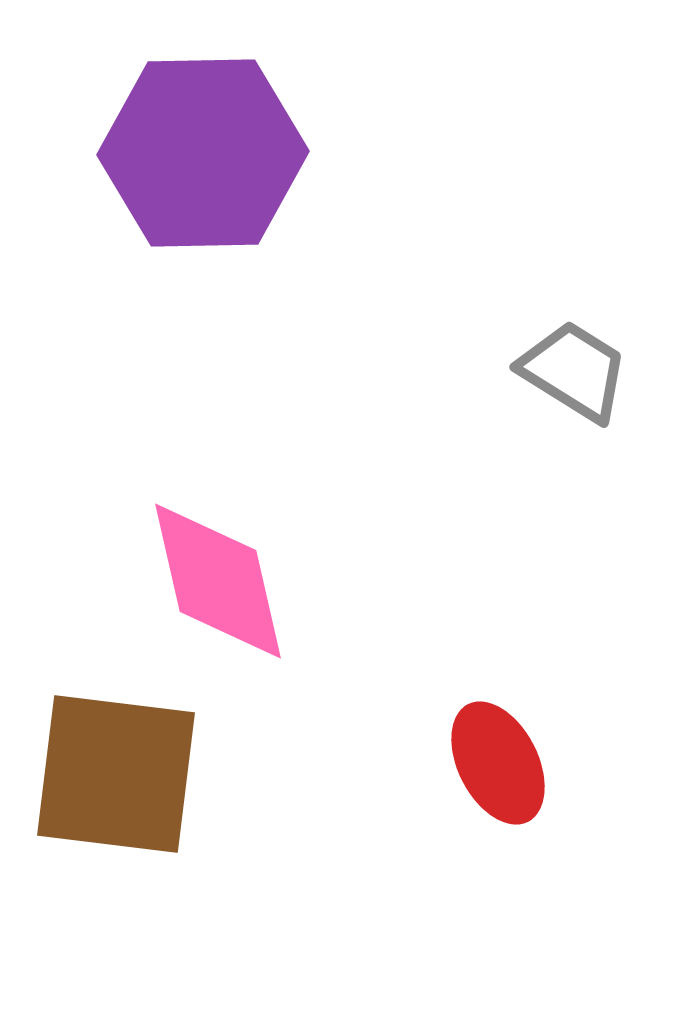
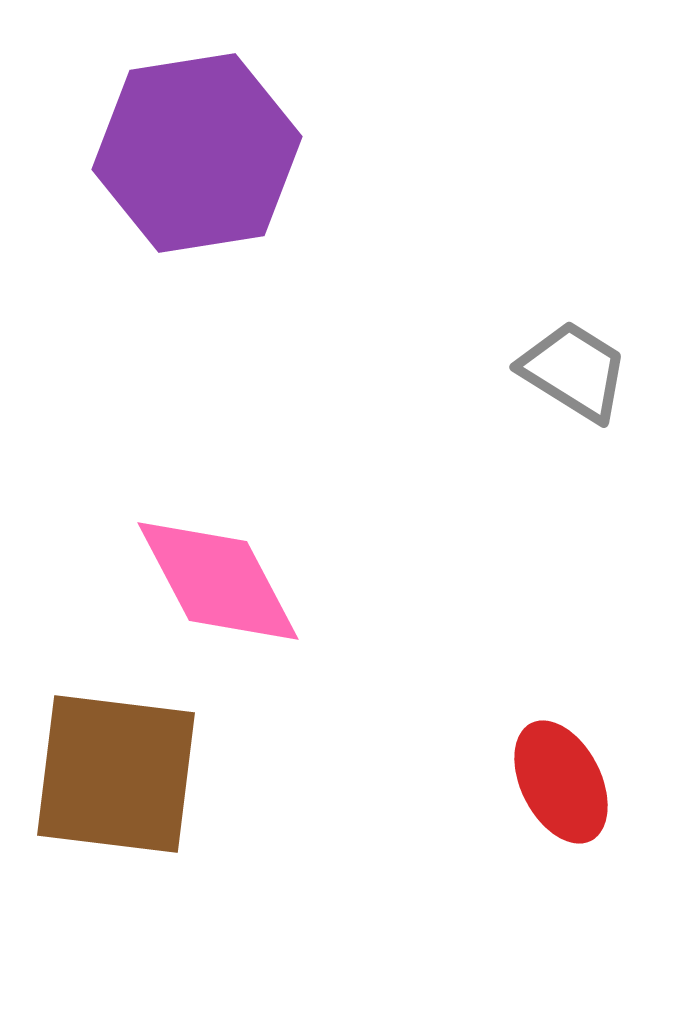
purple hexagon: moved 6 px left; rotated 8 degrees counterclockwise
pink diamond: rotated 15 degrees counterclockwise
red ellipse: moved 63 px right, 19 px down
